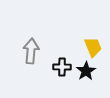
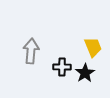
black star: moved 1 px left, 2 px down
